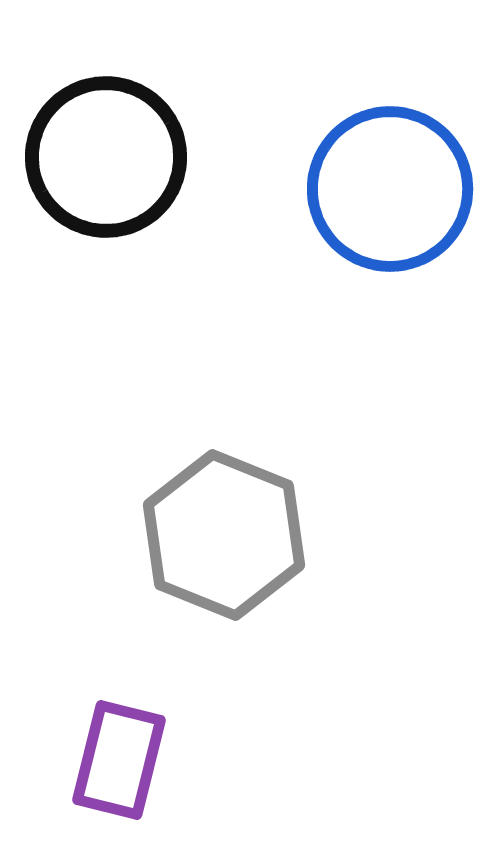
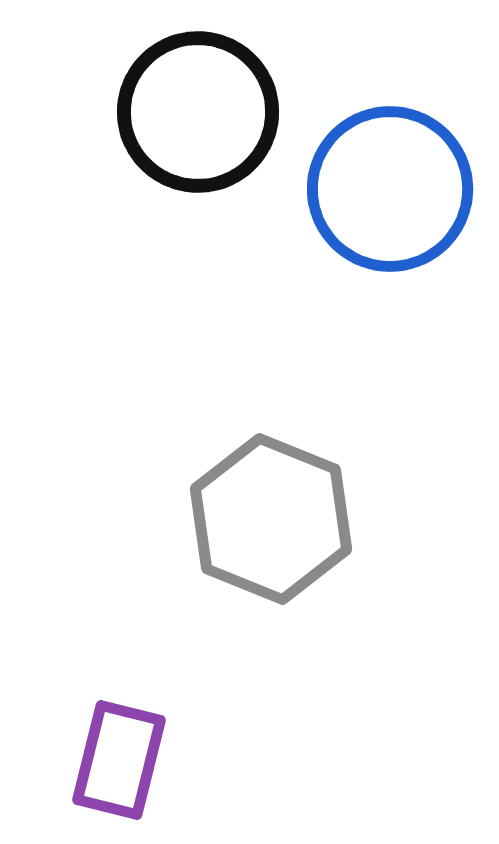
black circle: moved 92 px right, 45 px up
gray hexagon: moved 47 px right, 16 px up
